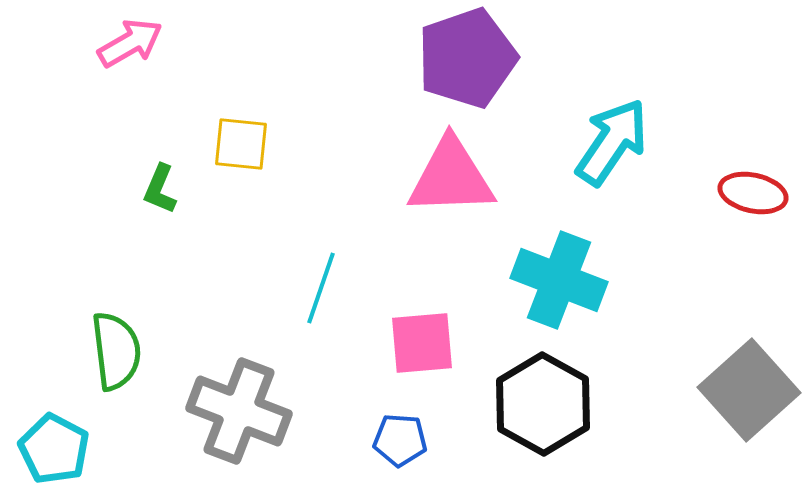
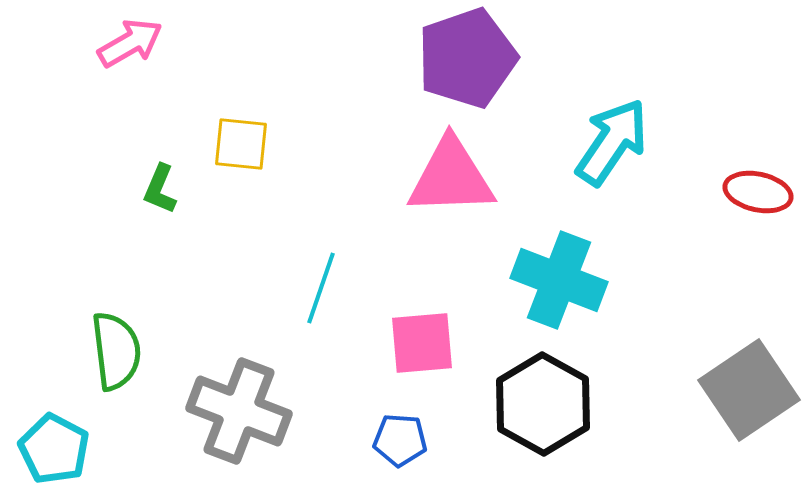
red ellipse: moved 5 px right, 1 px up
gray square: rotated 8 degrees clockwise
